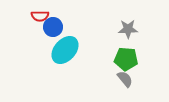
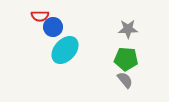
gray semicircle: moved 1 px down
